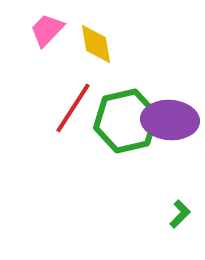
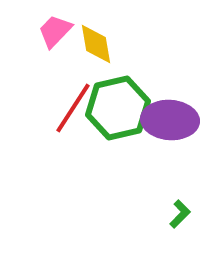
pink trapezoid: moved 8 px right, 1 px down
green hexagon: moved 8 px left, 13 px up
